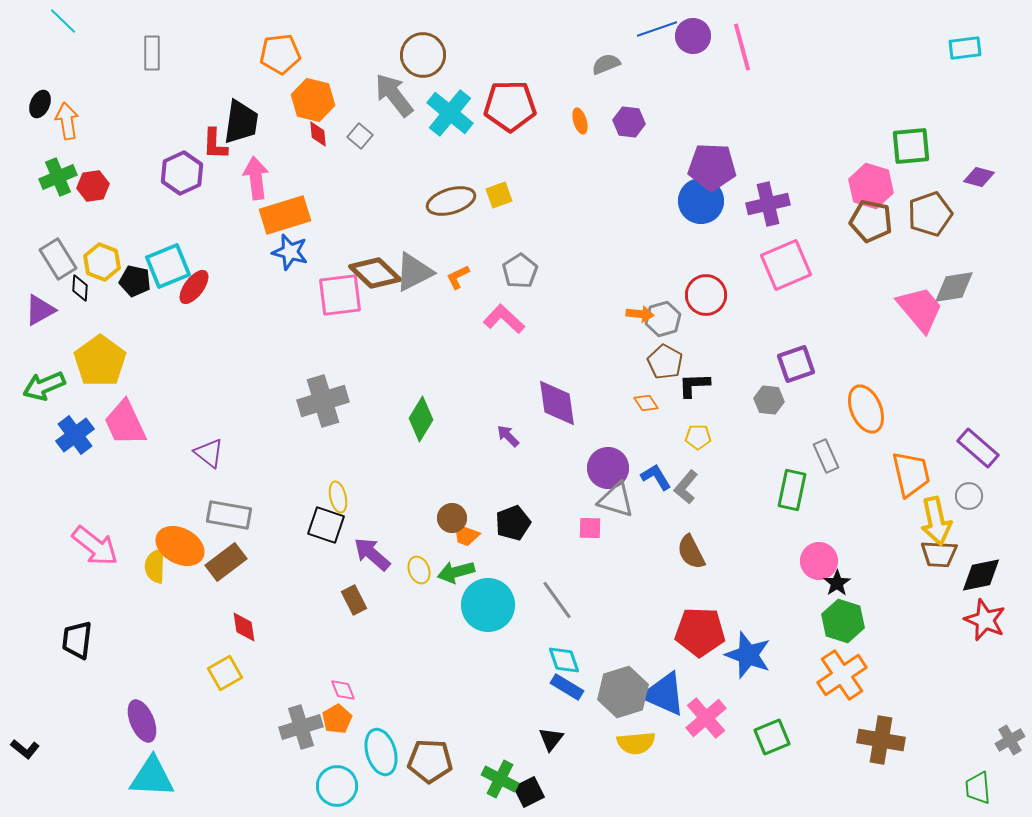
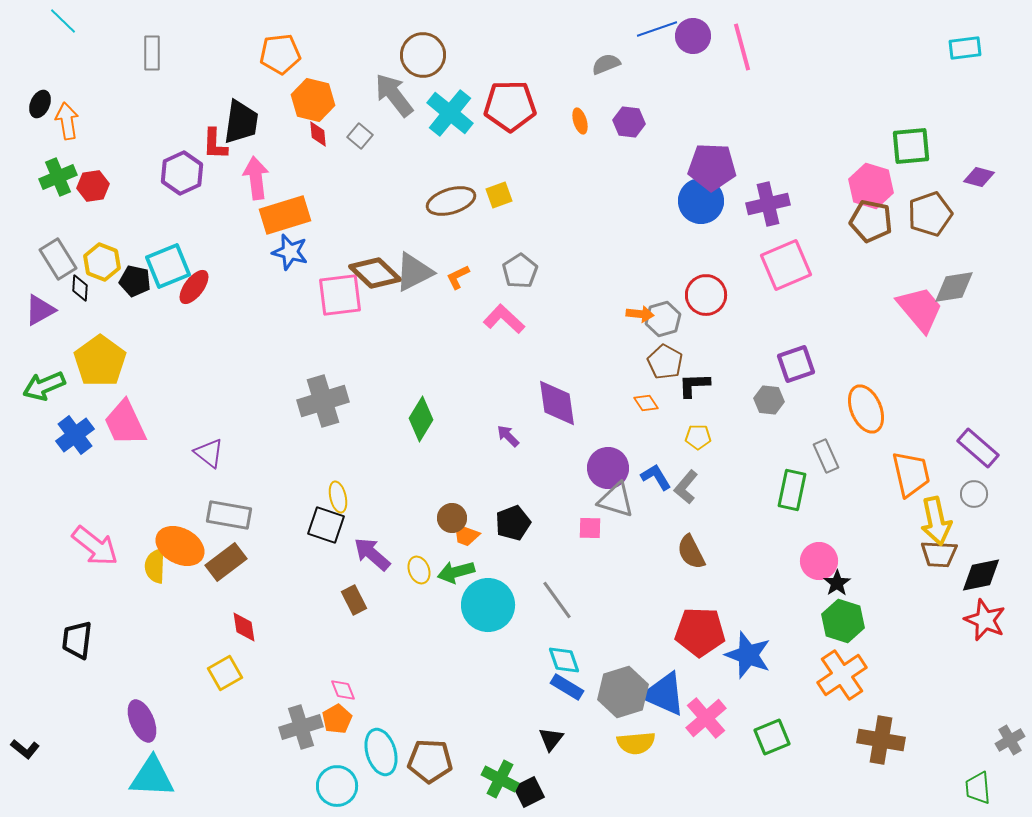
gray circle at (969, 496): moved 5 px right, 2 px up
